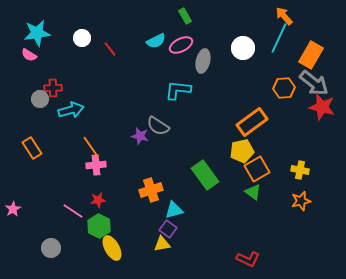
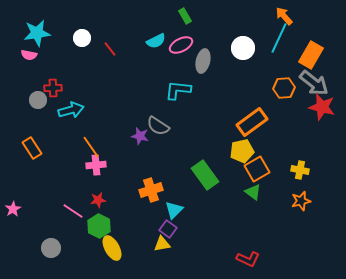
pink semicircle at (29, 55): rotated 21 degrees counterclockwise
gray circle at (40, 99): moved 2 px left, 1 px down
cyan triangle at (174, 210): rotated 30 degrees counterclockwise
